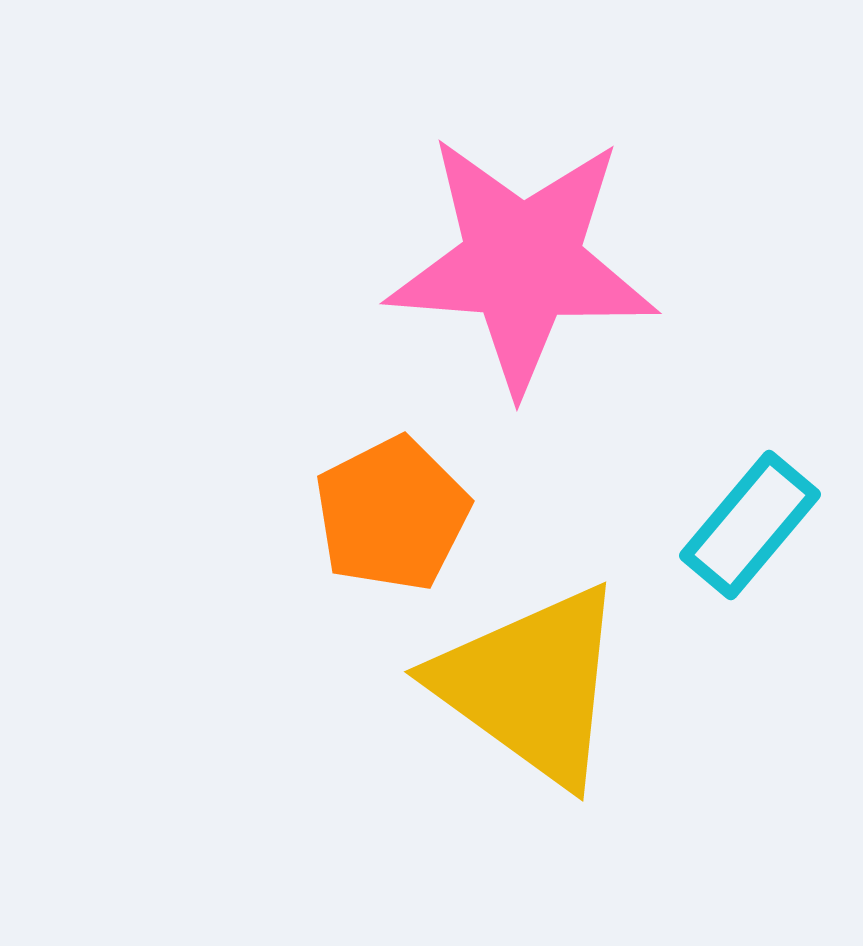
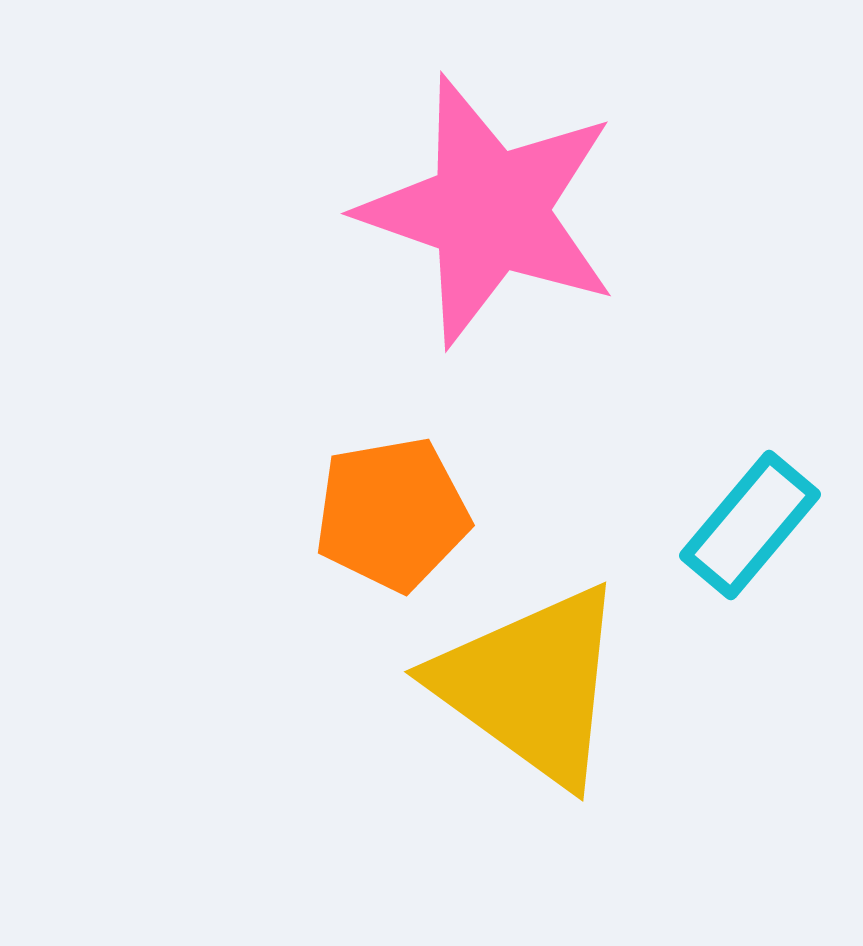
pink star: moved 33 px left, 52 px up; rotated 15 degrees clockwise
orange pentagon: rotated 17 degrees clockwise
